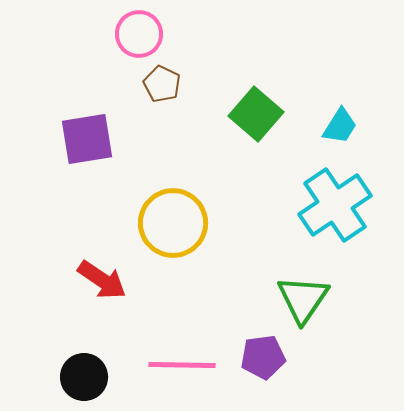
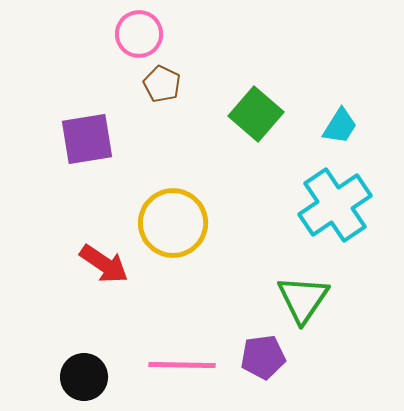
red arrow: moved 2 px right, 16 px up
